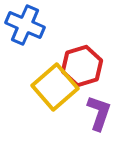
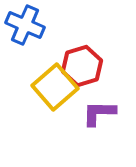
purple L-shape: rotated 108 degrees counterclockwise
